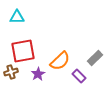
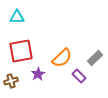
red square: moved 2 px left
orange semicircle: moved 2 px right, 3 px up
brown cross: moved 9 px down
